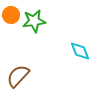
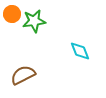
orange circle: moved 1 px right, 1 px up
brown semicircle: moved 5 px right, 1 px up; rotated 20 degrees clockwise
